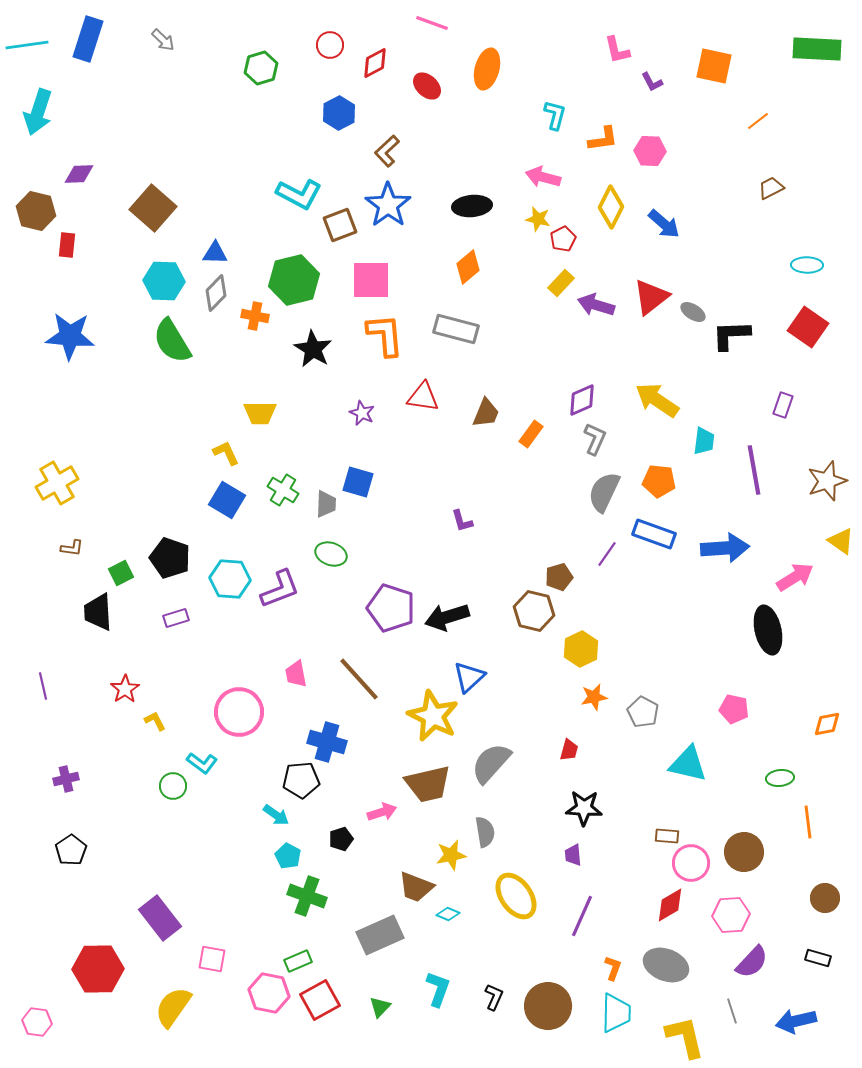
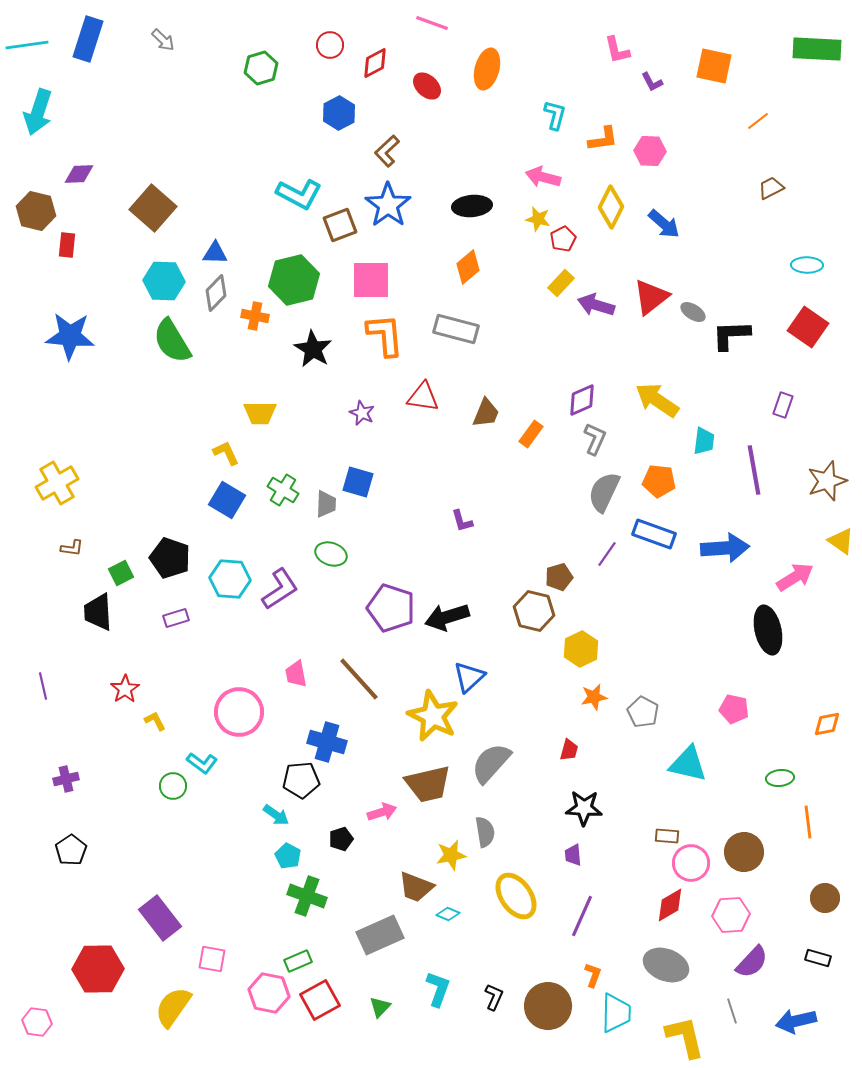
purple L-shape at (280, 589): rotated 12 degrees counterclockwise
orange L-shape at (613, 968): moved 20 px left, 7 px down
